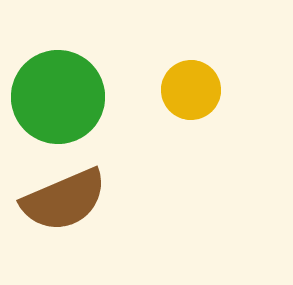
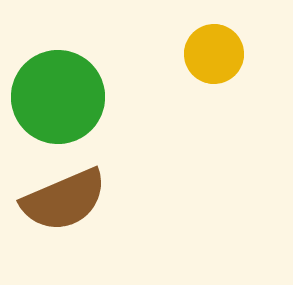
yellow circle: moved 23 px right, 36 px up
